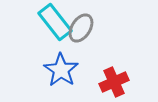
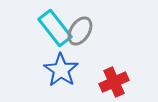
cyan rectangle: moved 6 px down
gray ellipse: moved 1 px left, 3 px down
